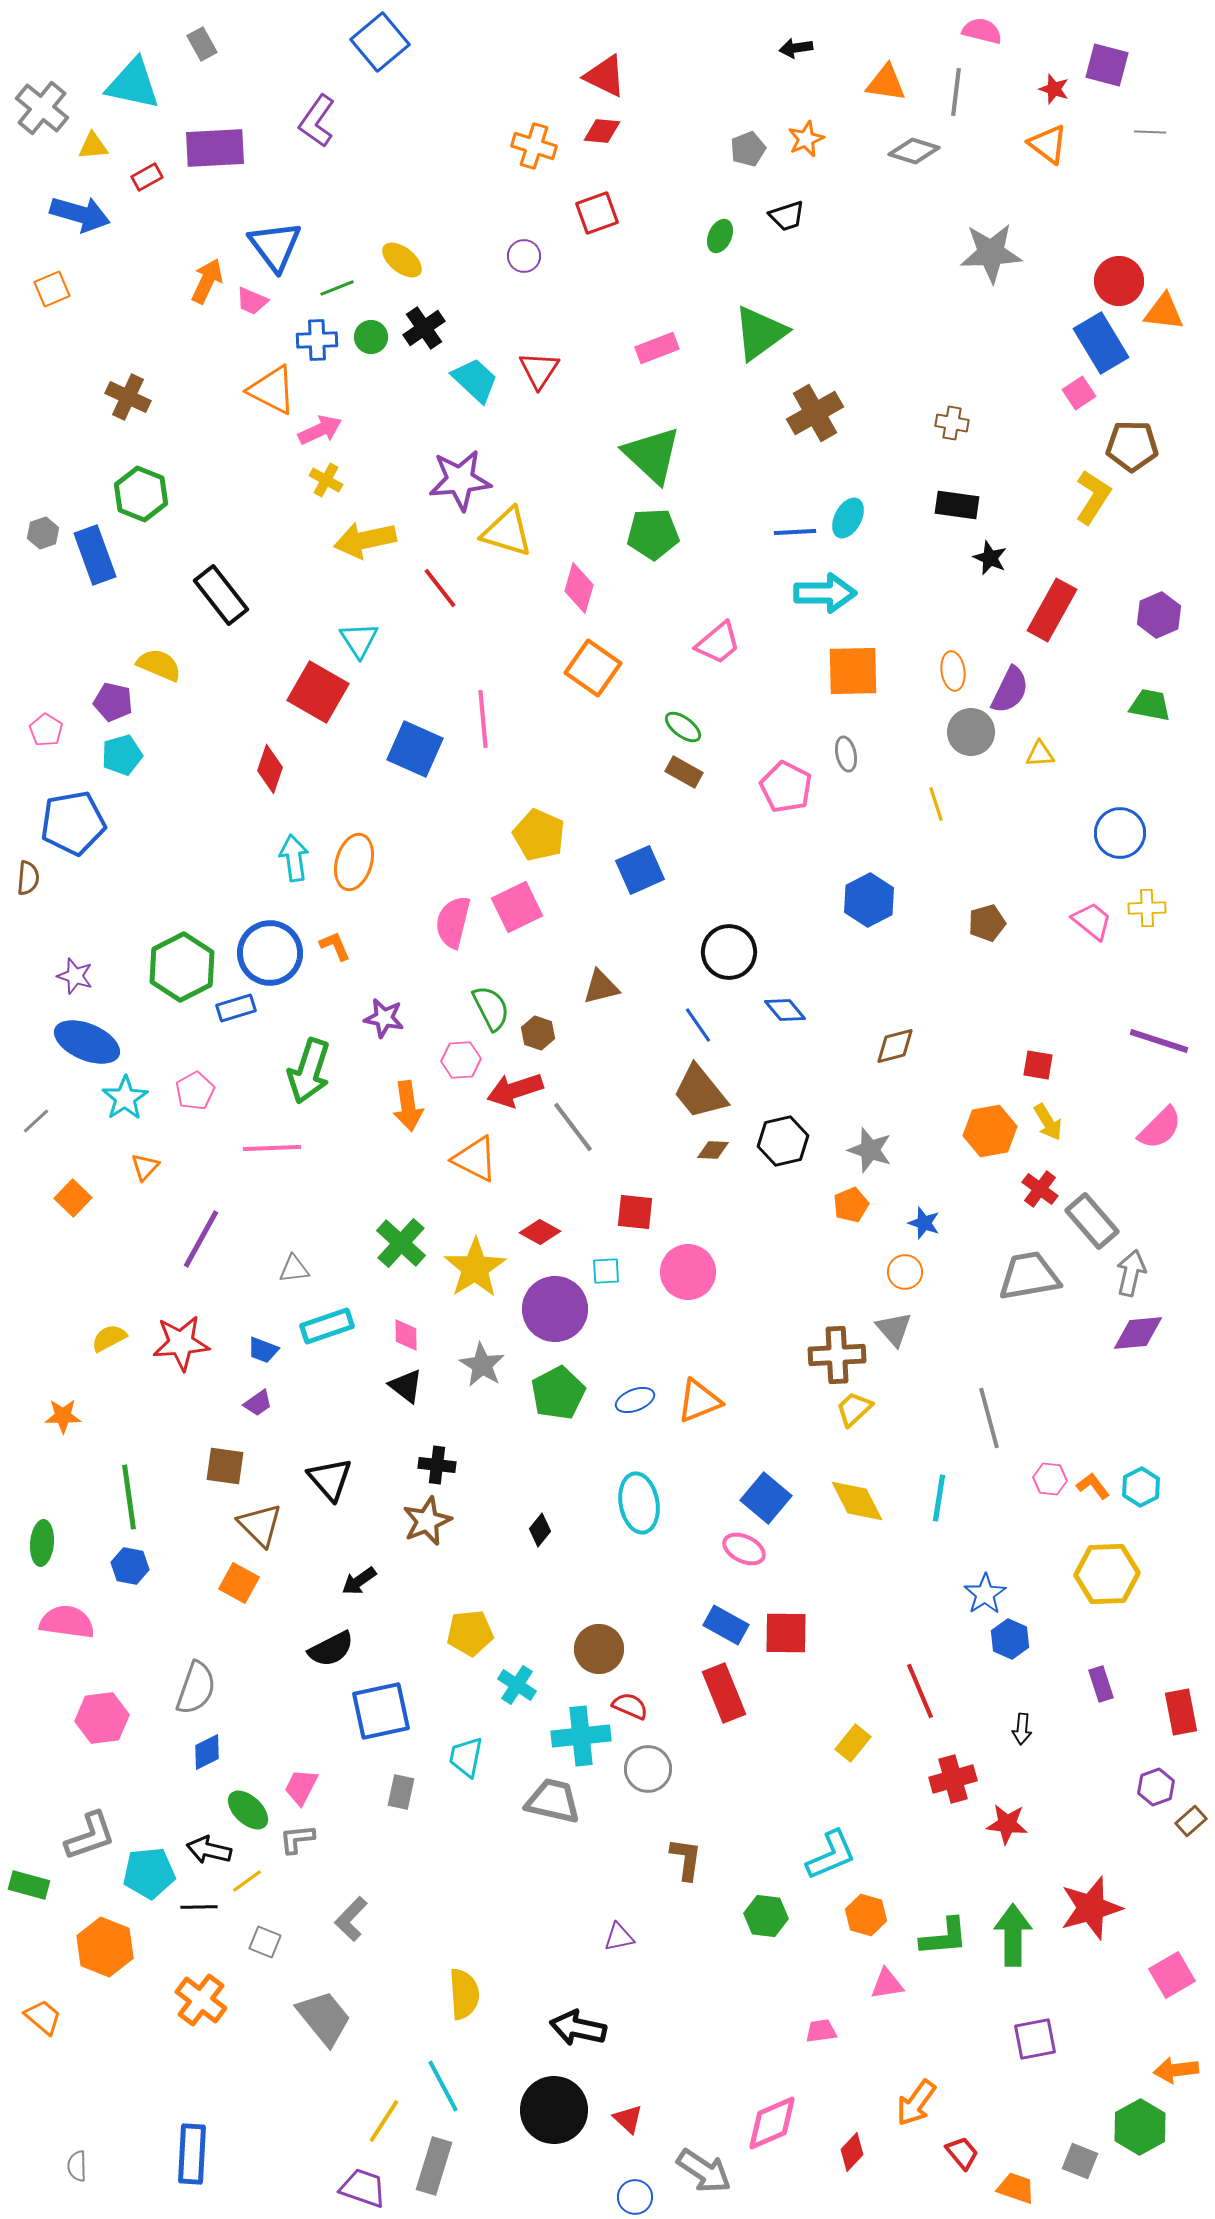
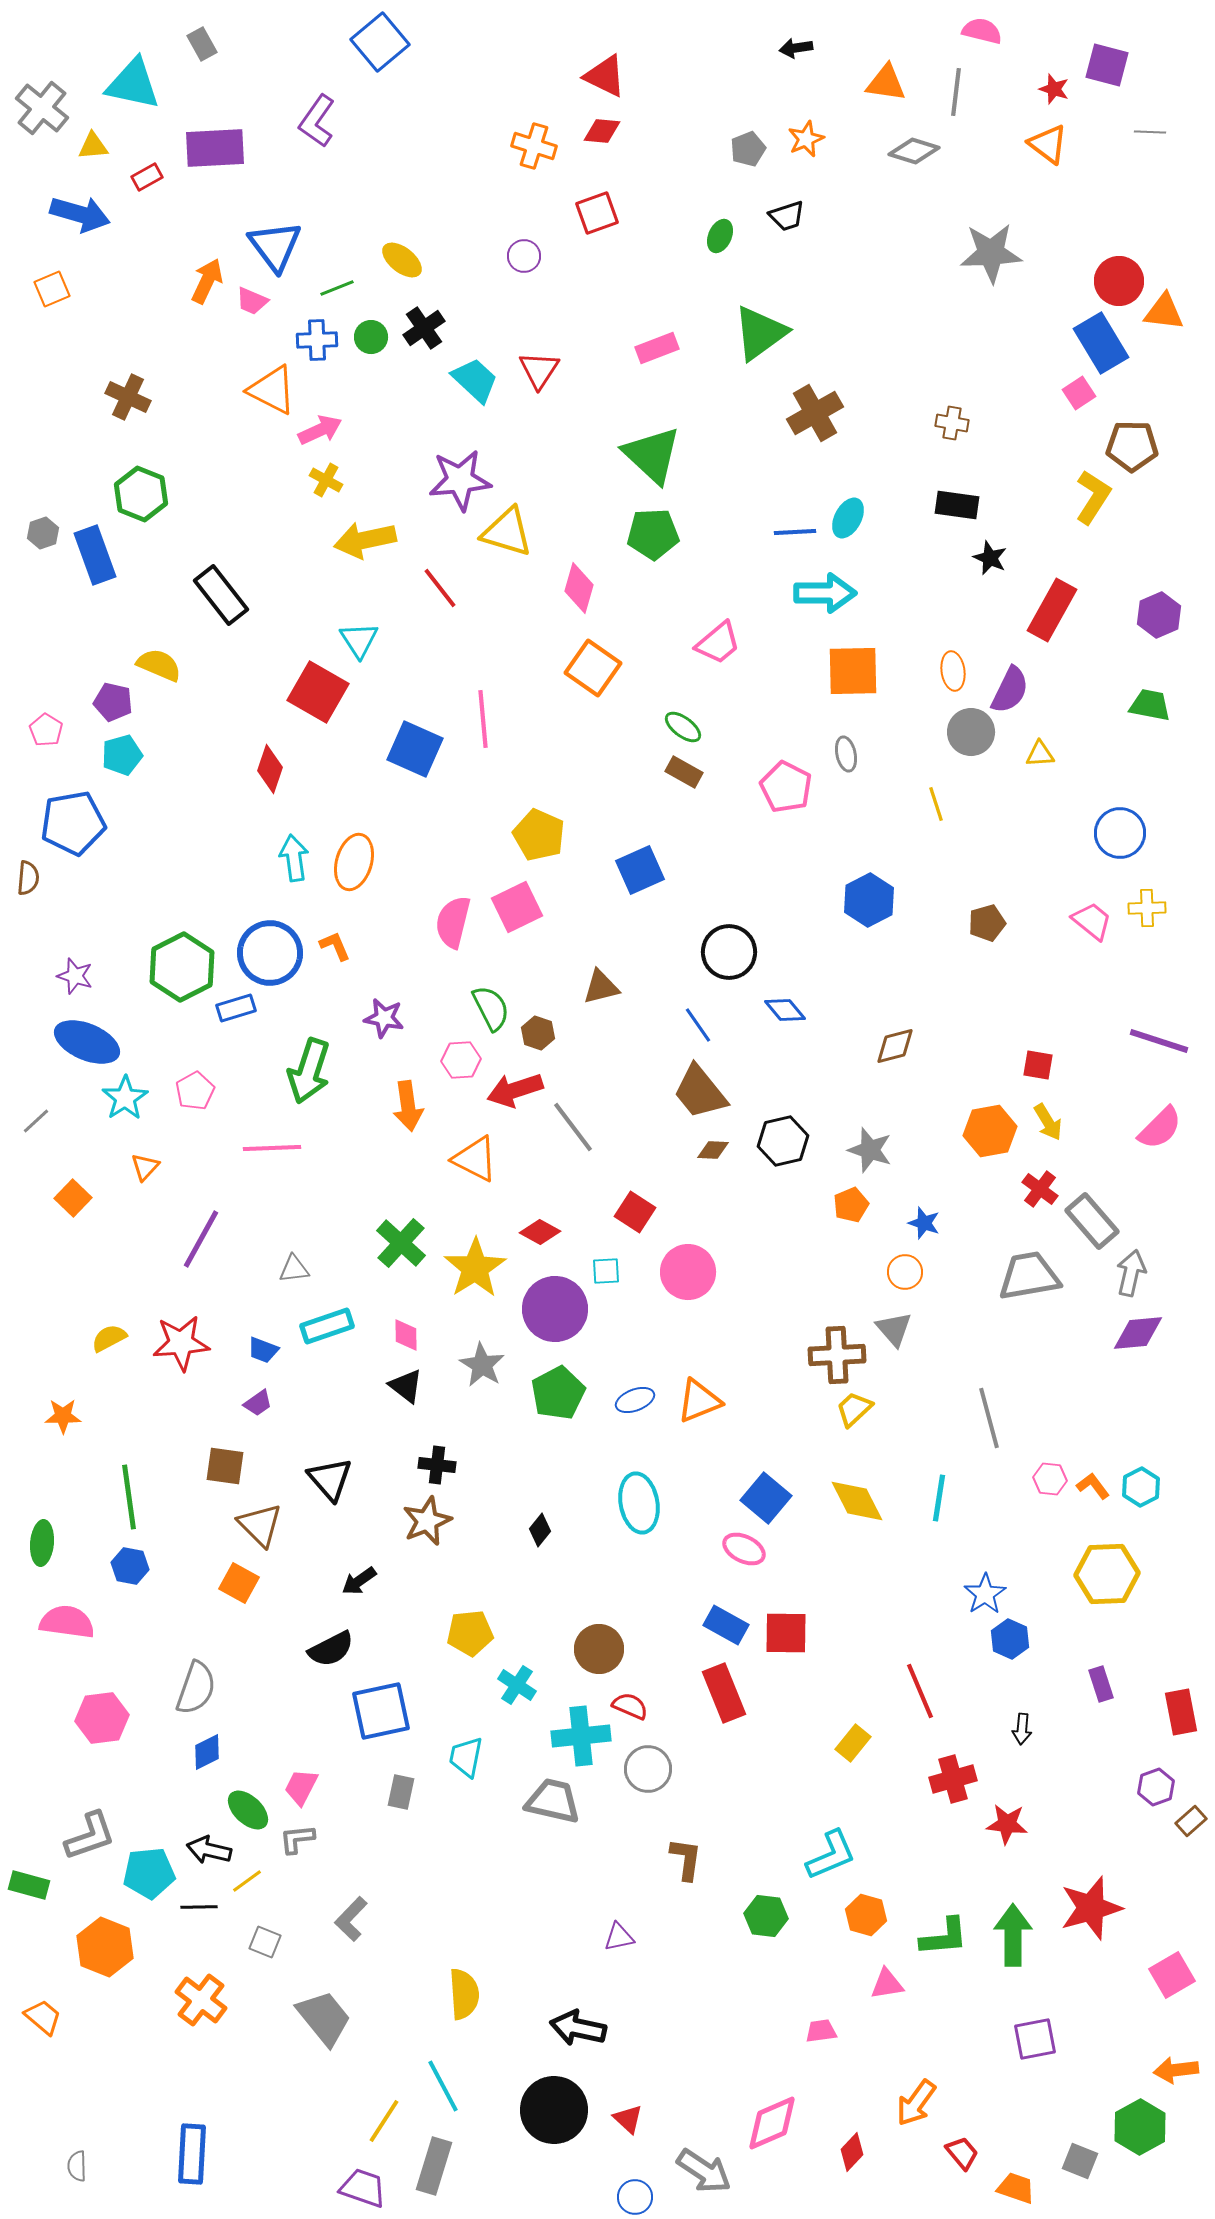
red square at (635, 1212): rotated 27 degrees clockwise
